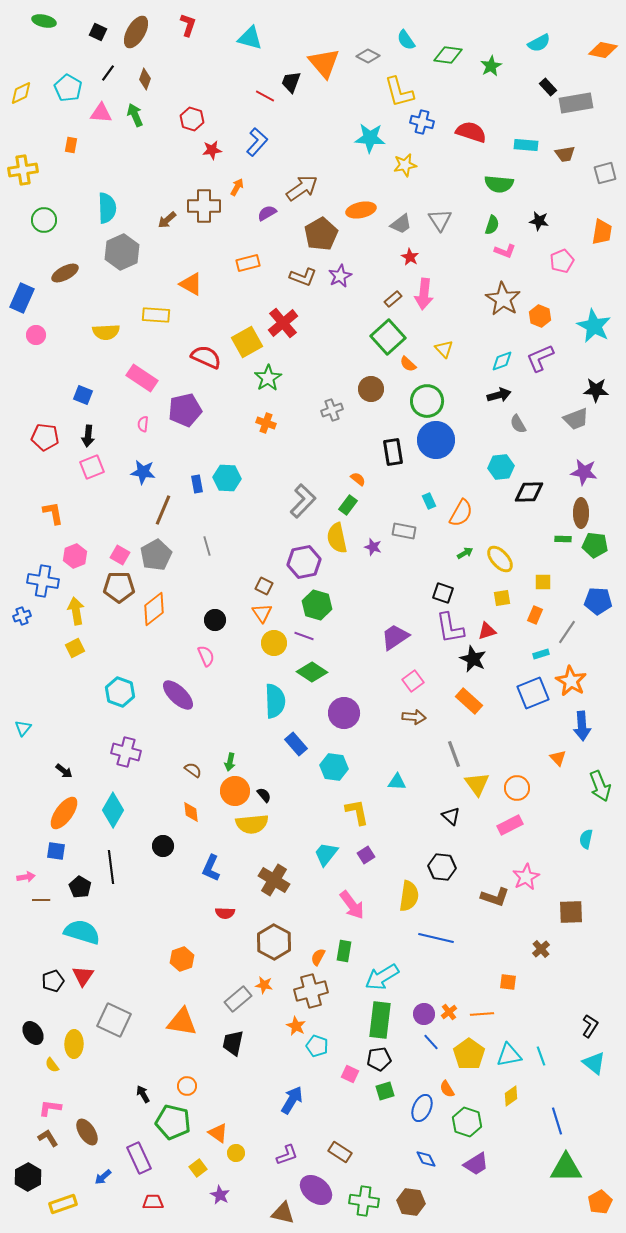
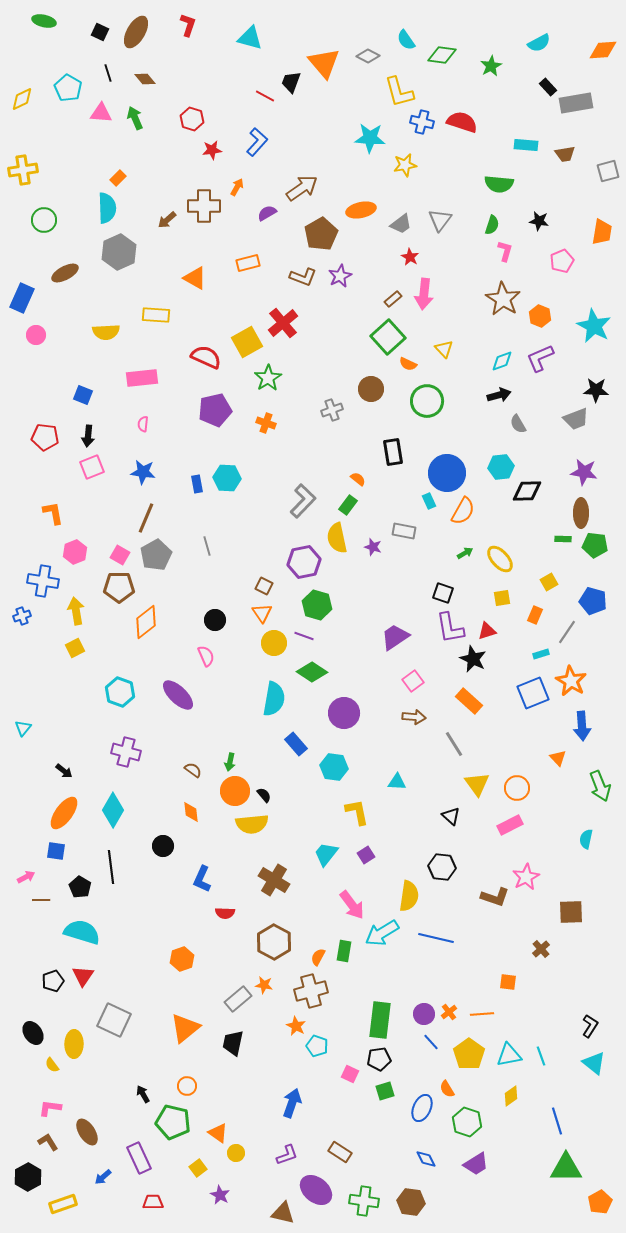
black square at (98, 32): moved 2 px right
orange diamond at (603, 50): rotated 16 degrees counterclockwise
green diamond at (448, 55): moved 6 px left
black line at (108, 73): rotated 54 degrees counterclockwise
brown diamond at (145, 79): rotated 60 degrees counterclockwise
yellow diamond at (21, 93): moved 1 px right, 6 px down
green arrow at (135, 115): moved 3 px down
red semicircle at (471, 132): moved 9 px left, 10 px up
orange rectangle at (71, 145): moved 47 px right, 33 px down; rotated 35 degrees clockwise
gray square at (605, 173): moved 3 px right, 2 px up
gray triangle at (440, 220): rotated 10 degrees clockwise
pink L-shape at (505, 251): rotated 95 degrees counterclockwise
gray hexagon at (122, 252): moved 3 px left
orange triangle at (191, 284): moved 4 px right, 6 px up
orange semicircle at (408, 364): rotated 18 degrees counterclockwise
pink rectangle at (142, 378): rotated 40 degrees counterclockwise
purple pentagon at (185, 410): moved 30 px right
blue circle at (436, 440): moved 11 px right, 33 px down
black diamond at (529, 492): moved 2 px left, 1 px up
brown line at (163, 510): moved 17 px left, 8 px down
orange semicircle at (461, 513): moved 2 px right, 2 px up
pink hexagon at (75, 556): moved 4 px up
yellow square at (543, 582): moved 6 px right; rotated 30 degrees counterclockwise
blue pentagon at (598, 601): moved 5 px left; rotated 12 degrees clockwise
orange diamond at (154, 609): moved 8 px left, 13 px down
cyan semicircle at (275, 701): moved 1 px left, 2 px up; rotated 12 degrees clockwise
gray line at (454, 754): moved 10 px up; rotated 12 degrees counterclockwise
blue L-shape at (211, 868): moved 9 px left, 11 px down
pink arrow at (26, 877): rotated 18 degrees counterclockwise
cyan arrow at (382, 977): moved 44 px up
orange triangle at (182, 1022): moved 3 px right, 6 px down; rotated 48 degrees counterclockwise
blue arrow at (292, 1100): moved 3 px down; rotated 12 degrees counterclockwise
brown L-shape at (48, 1138): moved 4 px down
